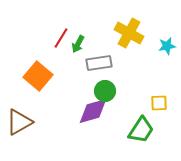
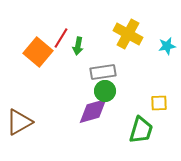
yellow cross: moved 1 px left, 1 px down
green arrow: moved 2 px down; rotated 18 degrees counterclockwise
gray rectangle: moved 4 px right, 9 px down
orange square: moved 24 px up
green trapezoid: rotated 16 degrees counterclockwise
